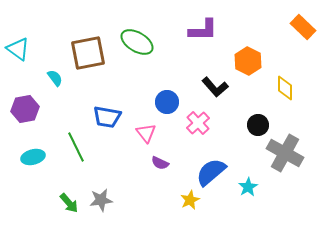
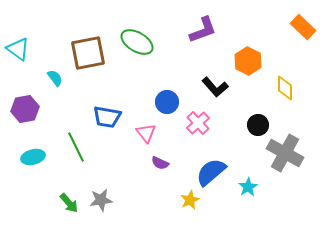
purple L-shape: rotated 20 degrees counterclockwise
